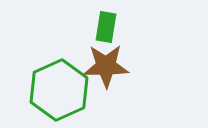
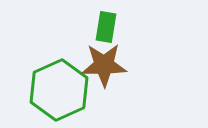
brown star: moved 2 px left, 1 px up
